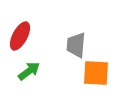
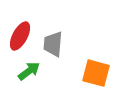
gray trapezoid: moved 23 px left, 1 px up
orange square: rotated 12 degrees clockwise
